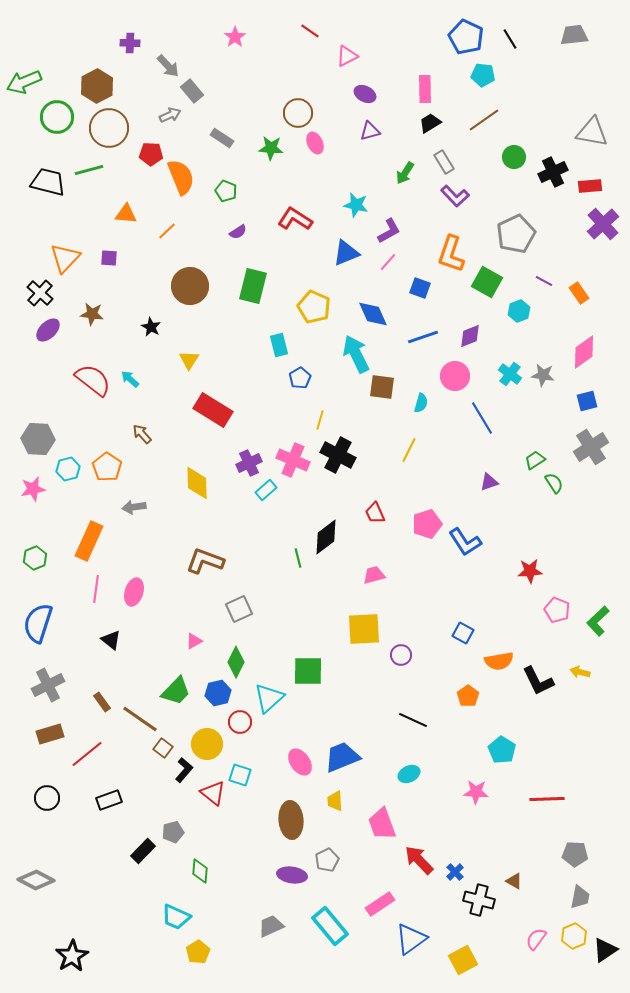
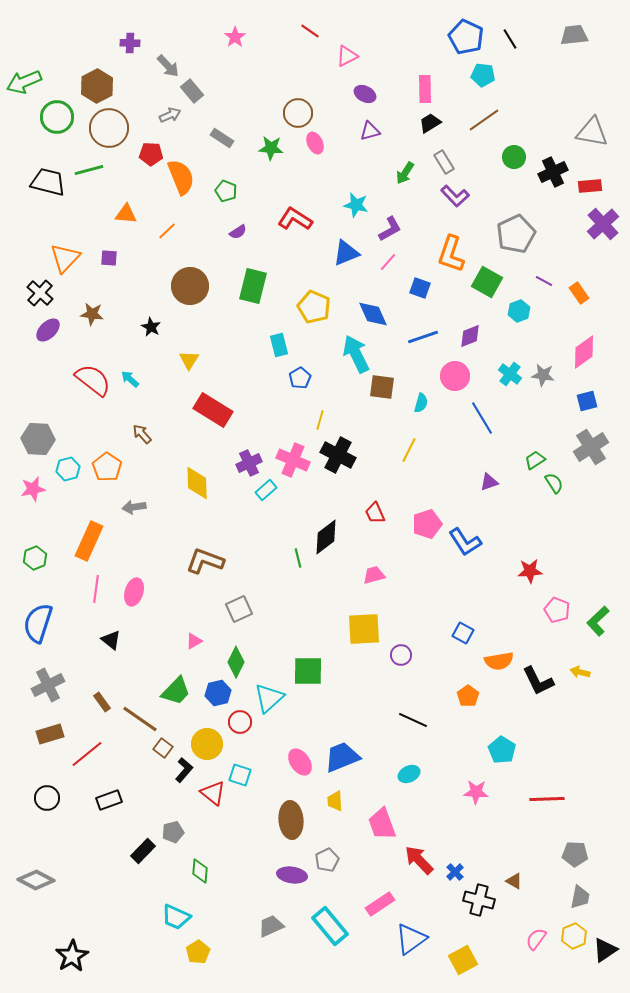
purple L-shape at (389, 231): moved 1 px right, 2 px up
